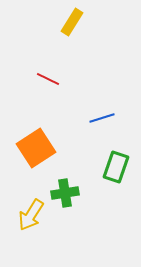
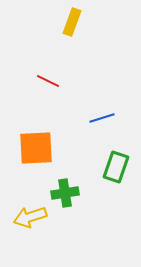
yellow rectangle: rotated 12 degrees counterclockwise
red line: moved 2 px down
orange square: rotated 30 degrees clockwise
yellow arrow: moved 1 px left, 2 px down; rotated 40 degrees clockwise
